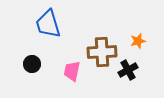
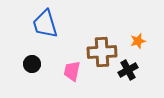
blue trapezoid: moved 3 px left
